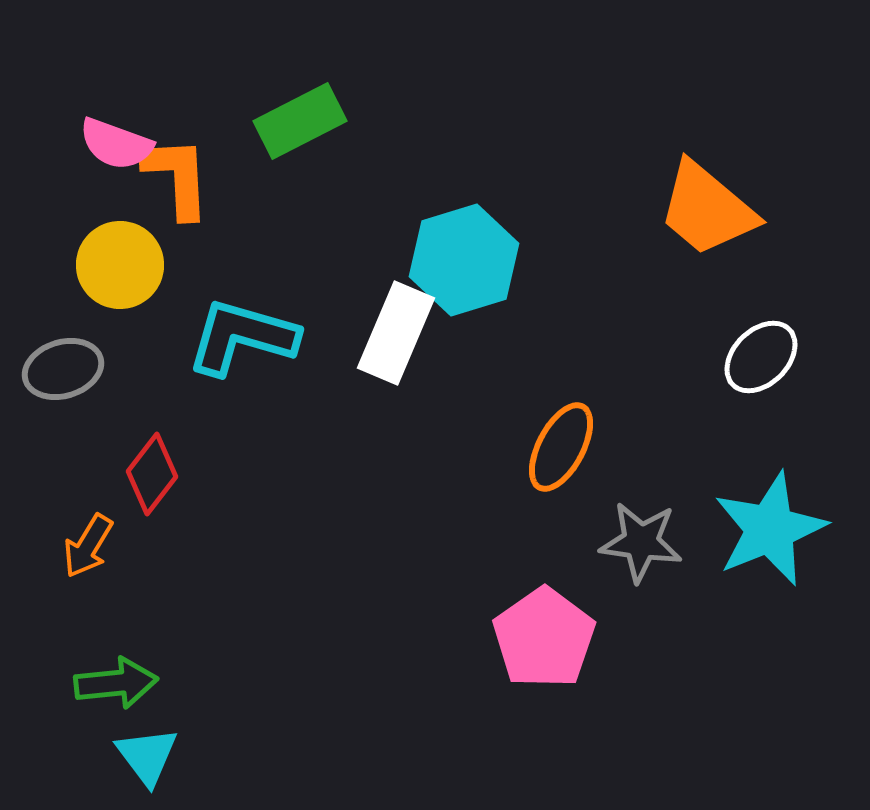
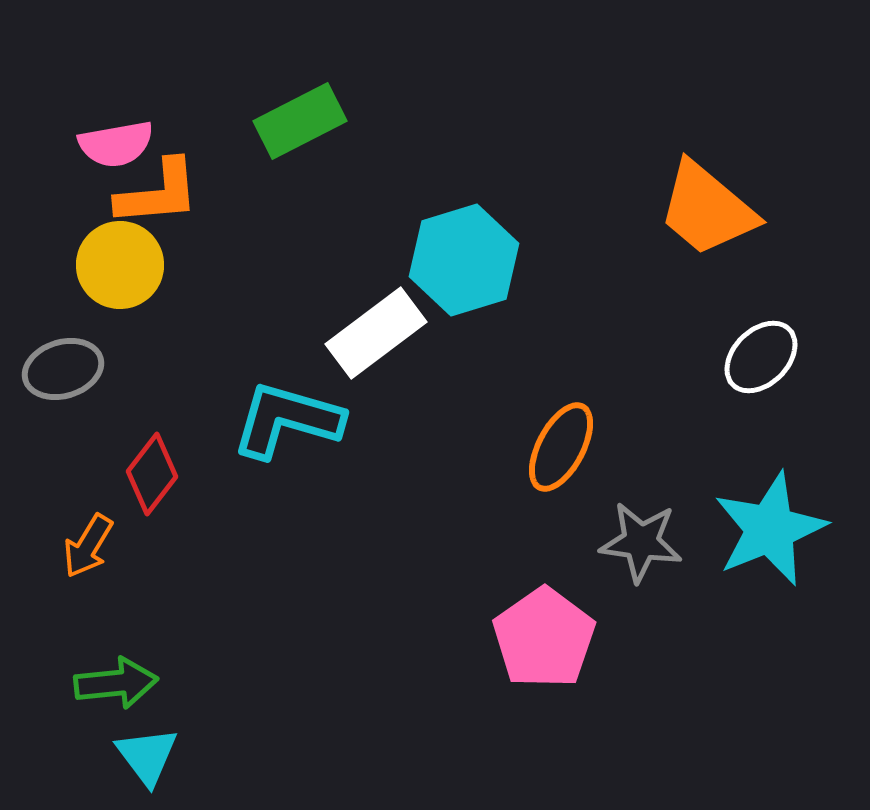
pink semicircle: rotated 30 degrees counterclockwise
orange L-shape: moved 19 px left, 16 px down; rotated 88 degrees clockwise
white rectangle: moved 20 px left; rotated 30 degrees clockwise
cyan L-shape: moved 45 px right, 83 px down
